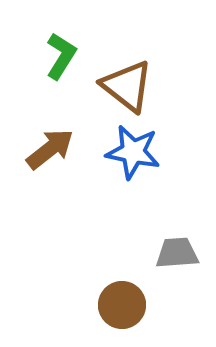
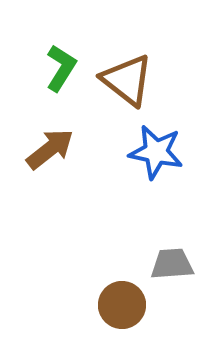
green L-shape: moved 12 px down
brown triangle: moved 6 px up
blue star: moved 23 px right
gray trapezoid: moved 5 px left, 11 px down
